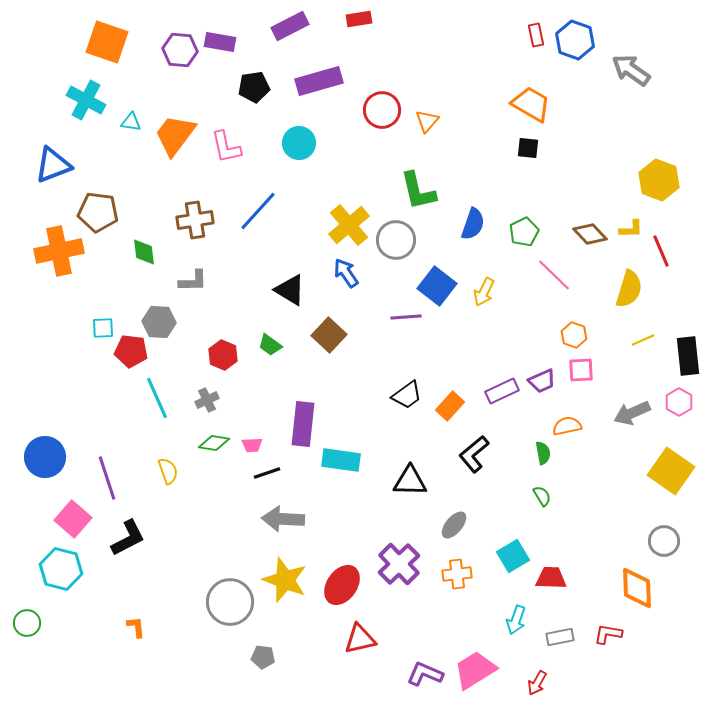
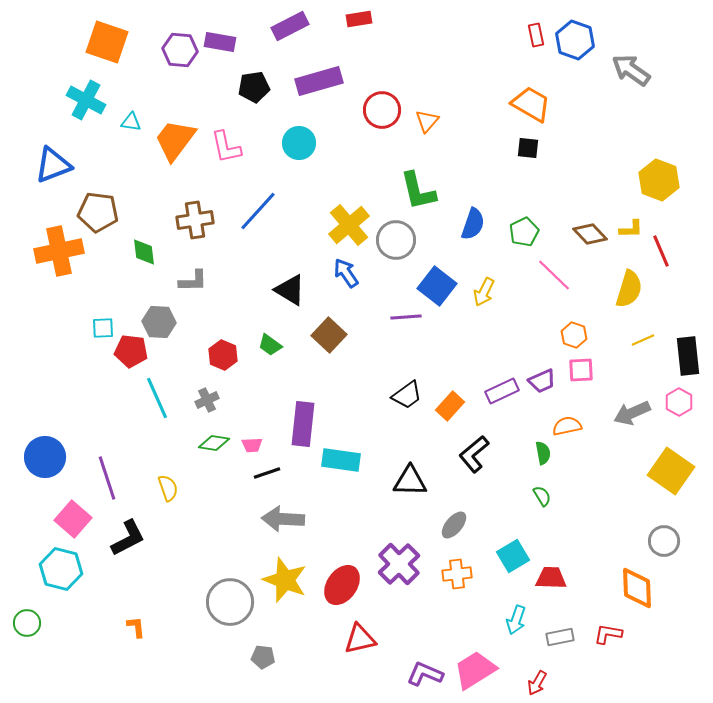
orange trapezoid at (175, 135): moved 5 px down
yellow semicircle at (168, 471): moved 17 px down
